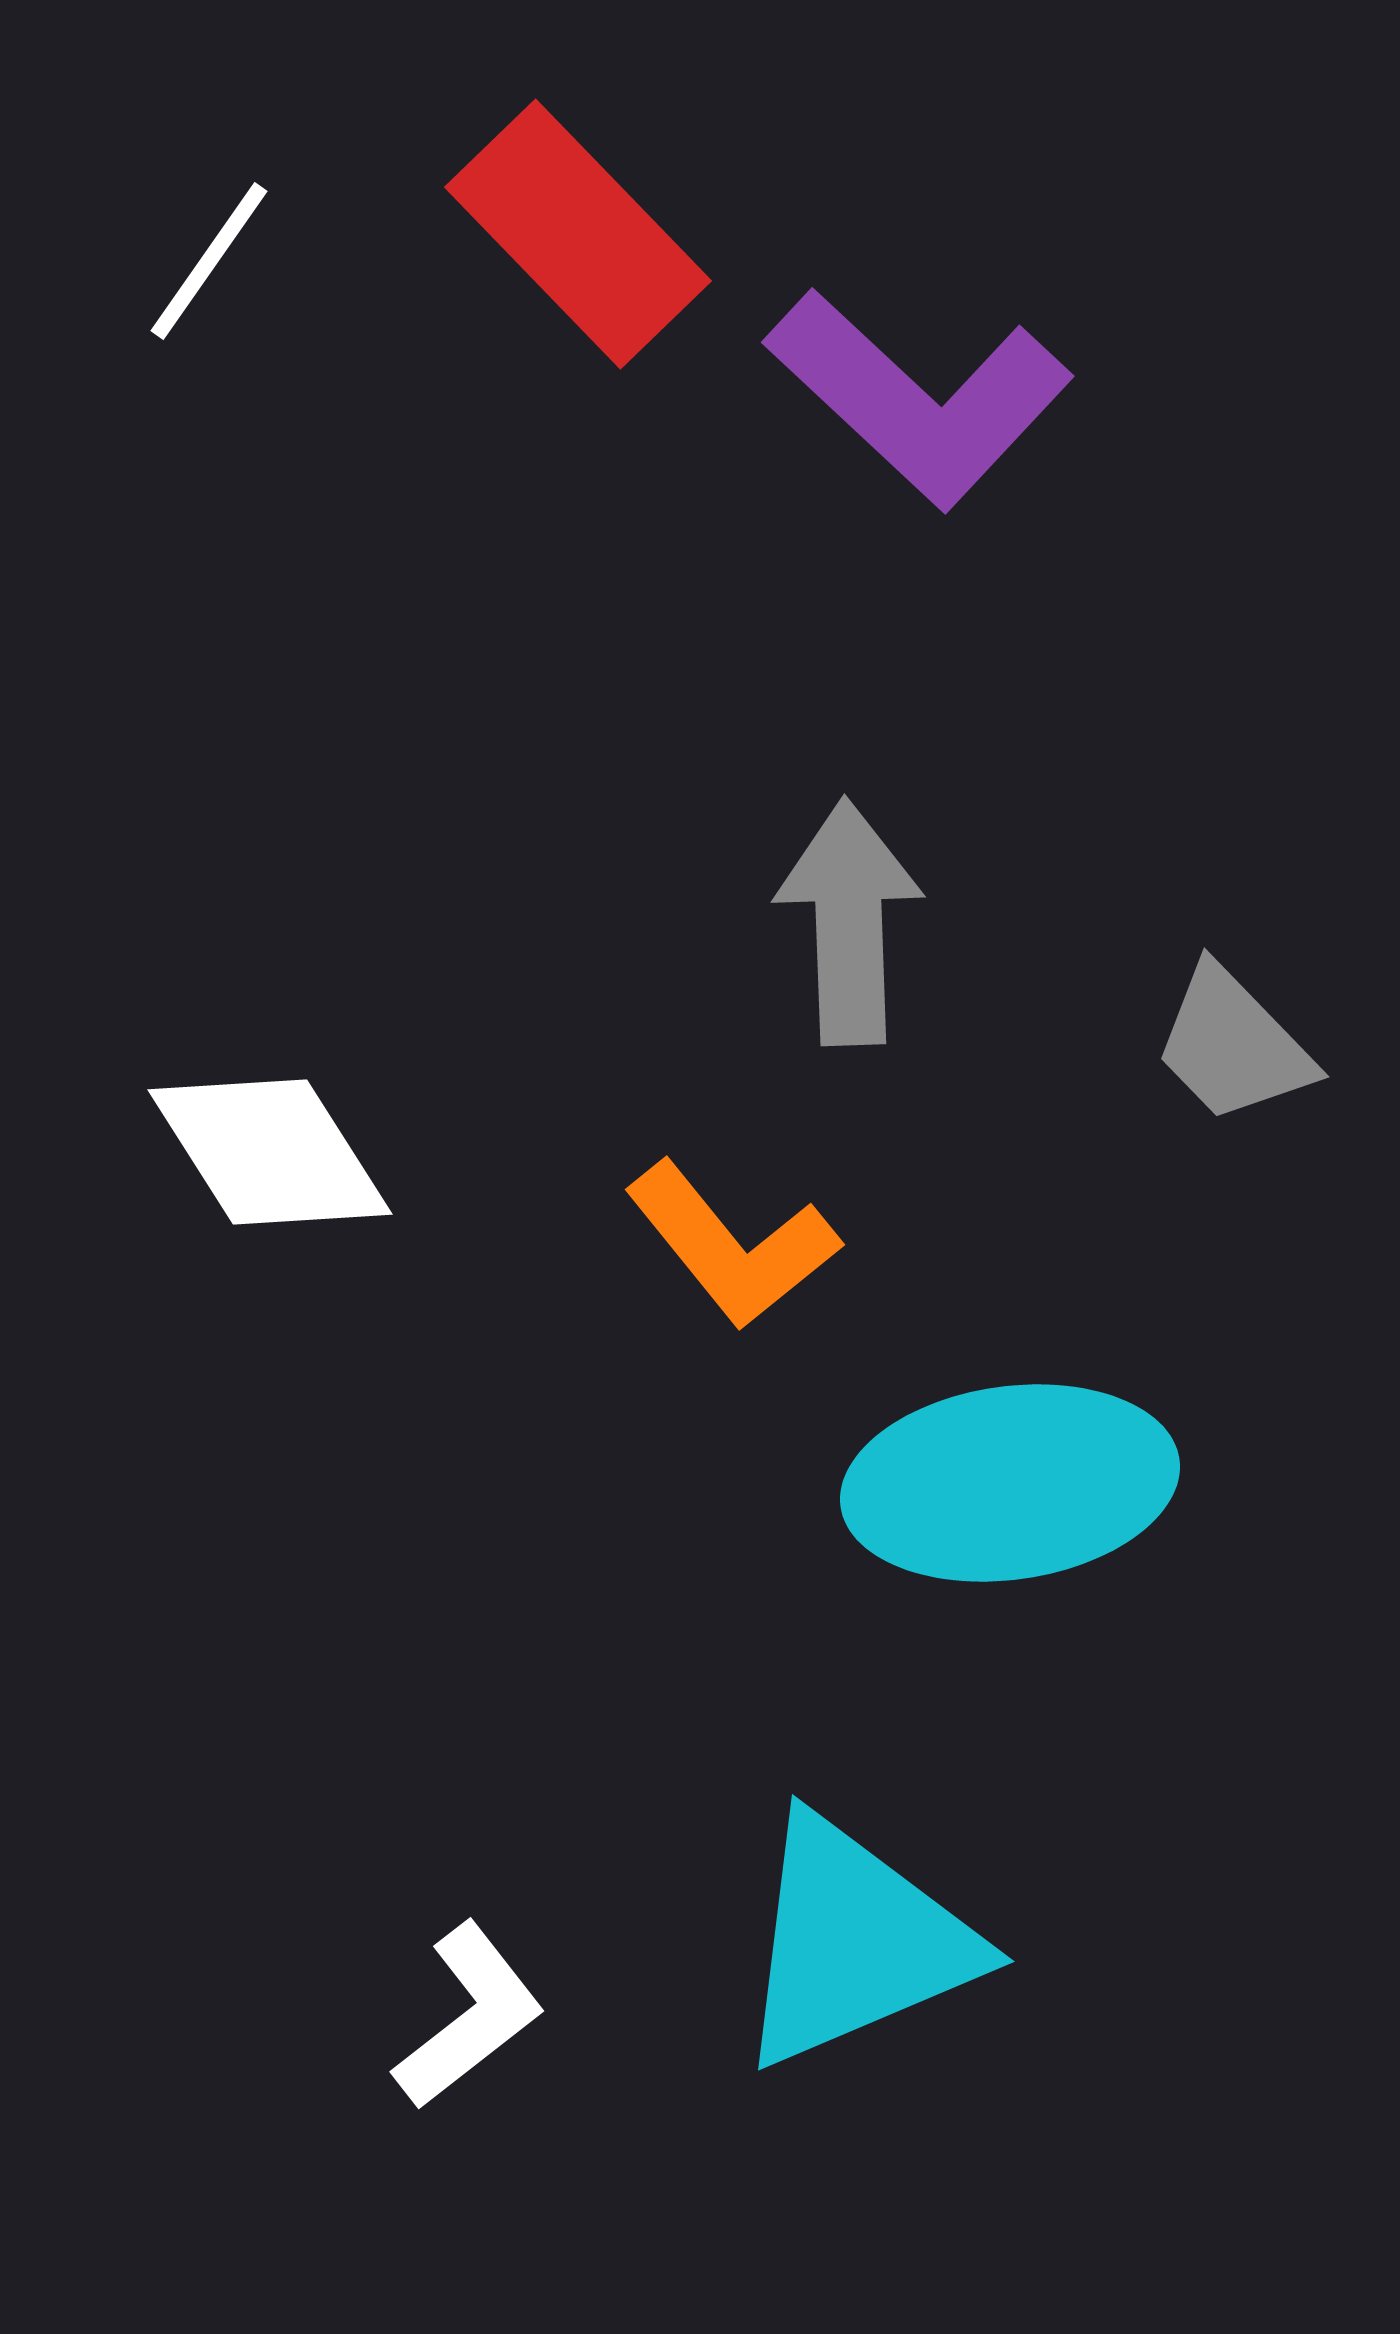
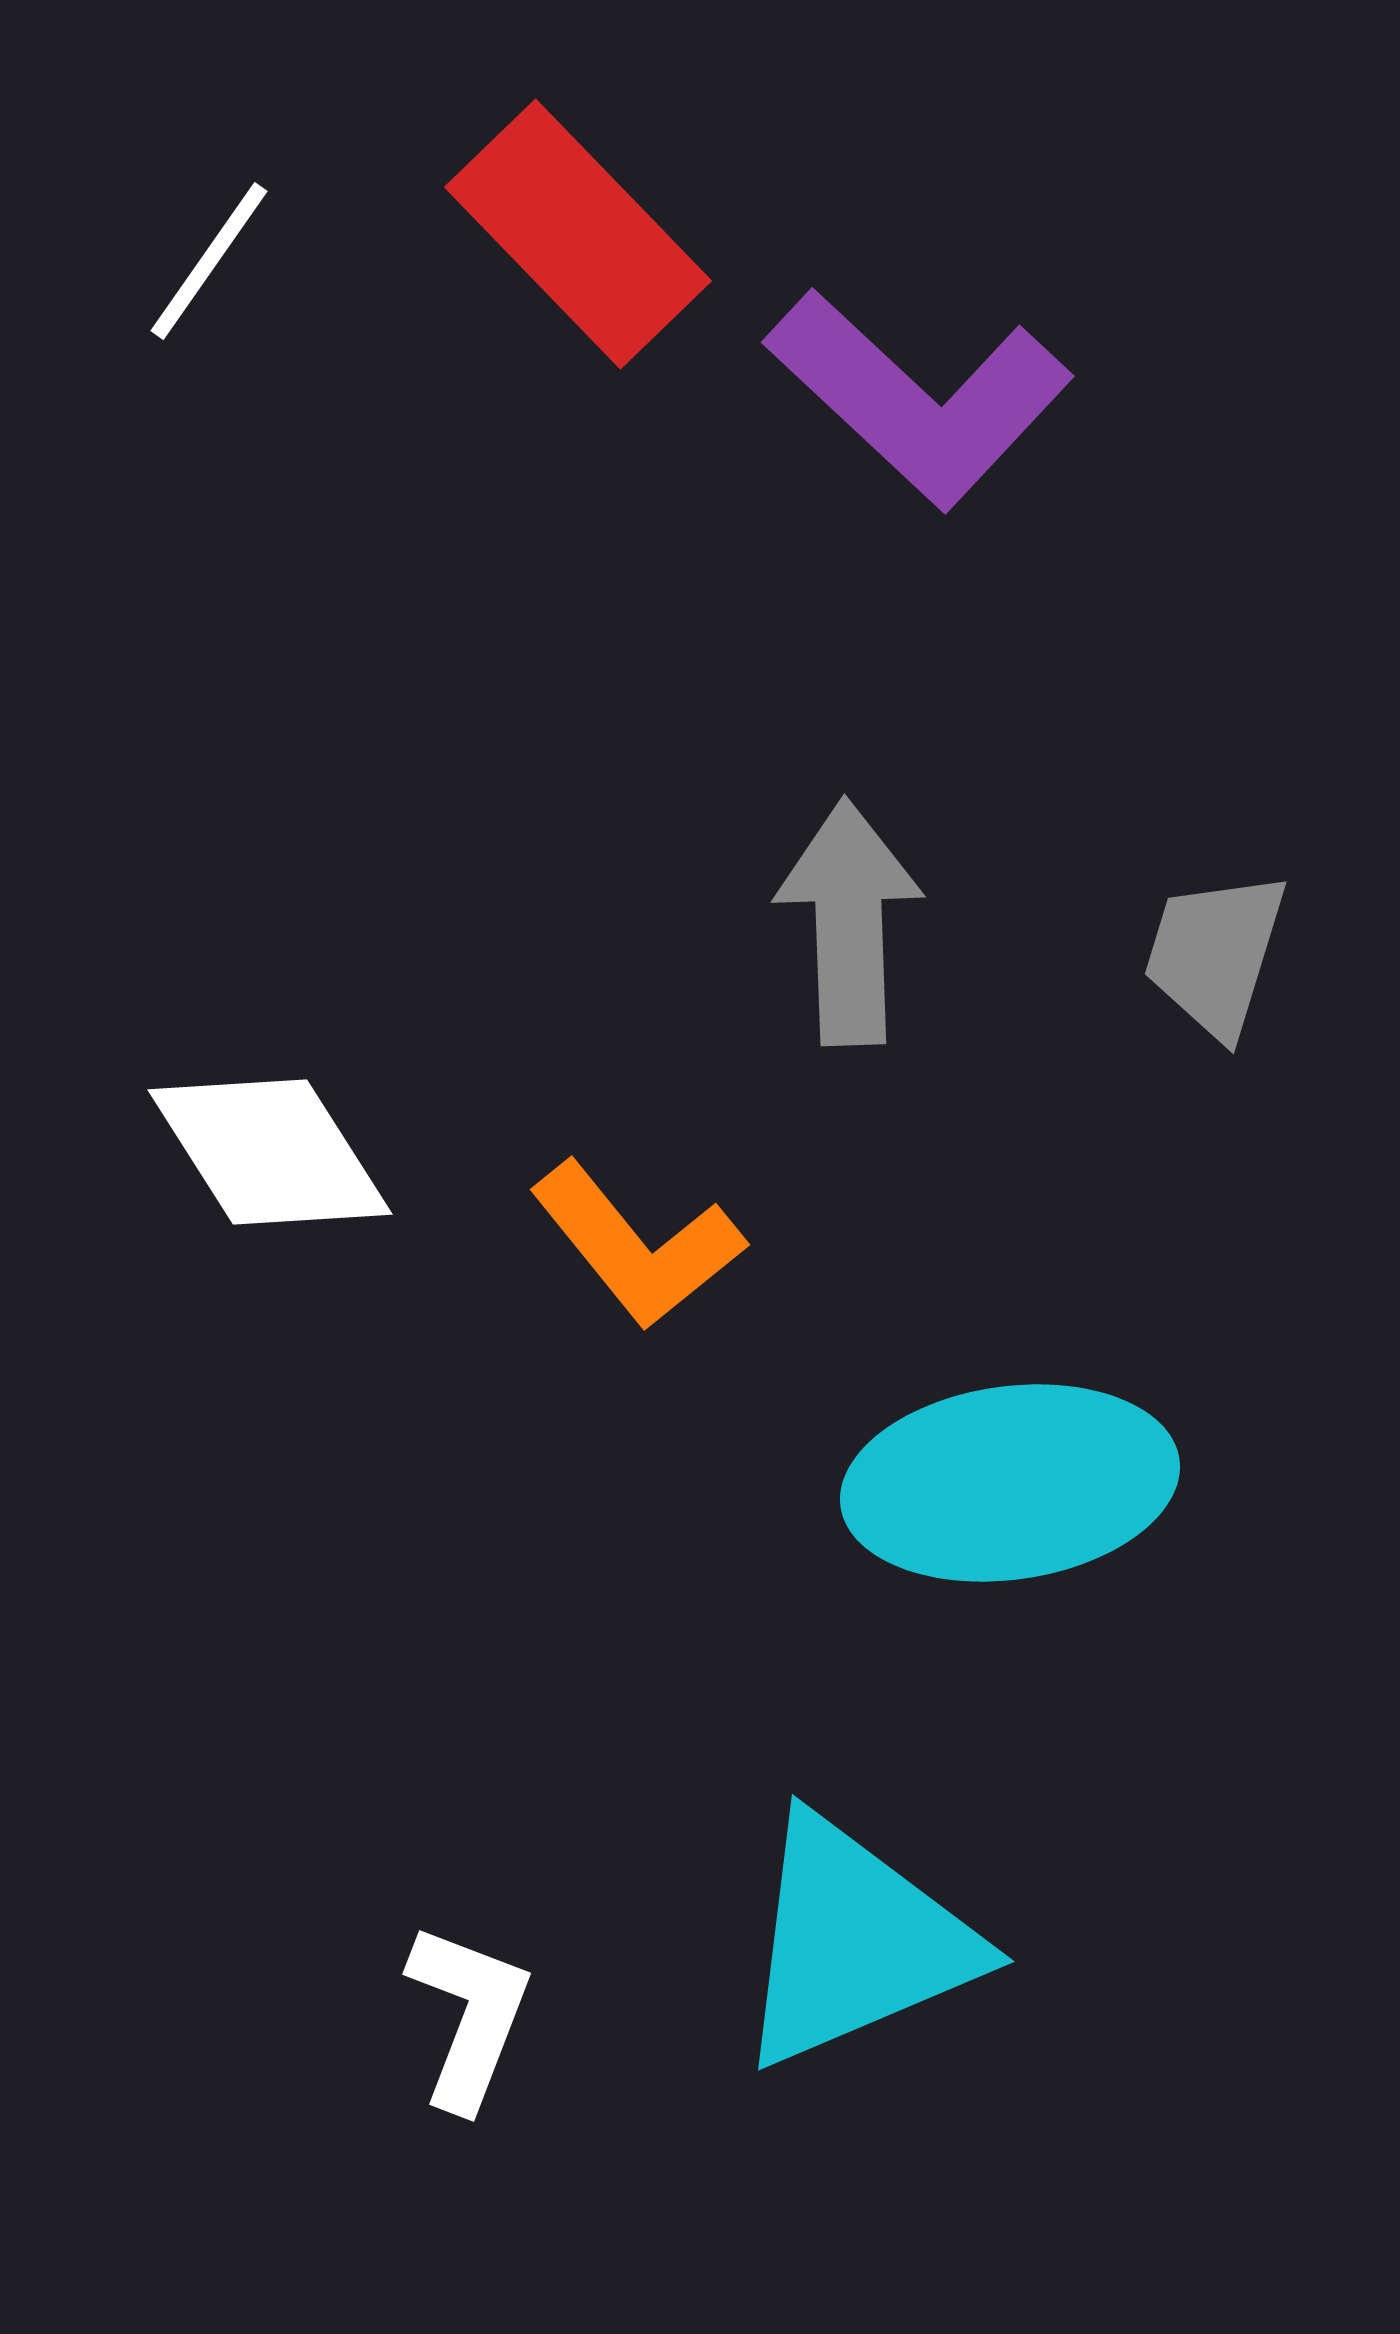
gray trapezoid: moved 18 px left, 91 px up; rotated 61 degrees clockwise
orange L-shape: moved 95 px left
white L-shape: rotated 31 degrees counterclockwise
